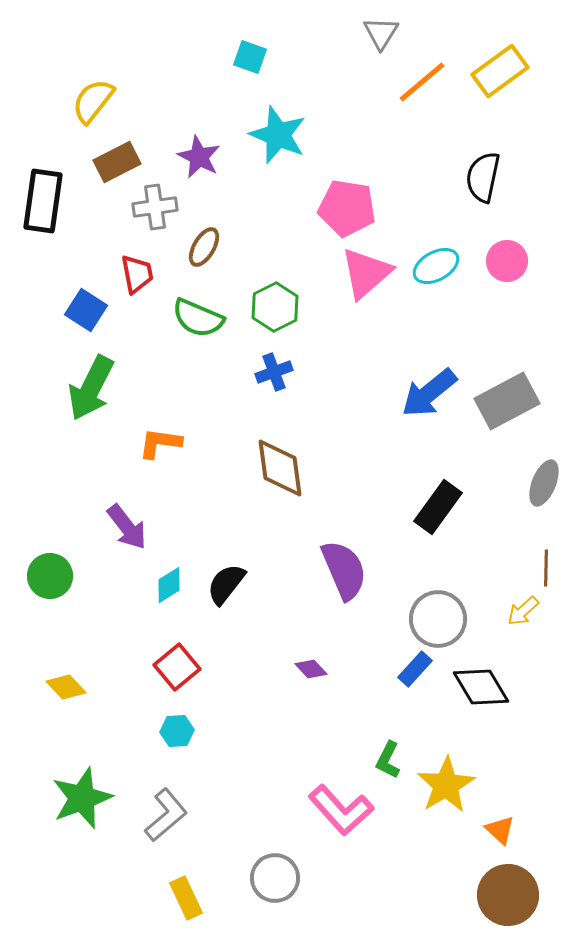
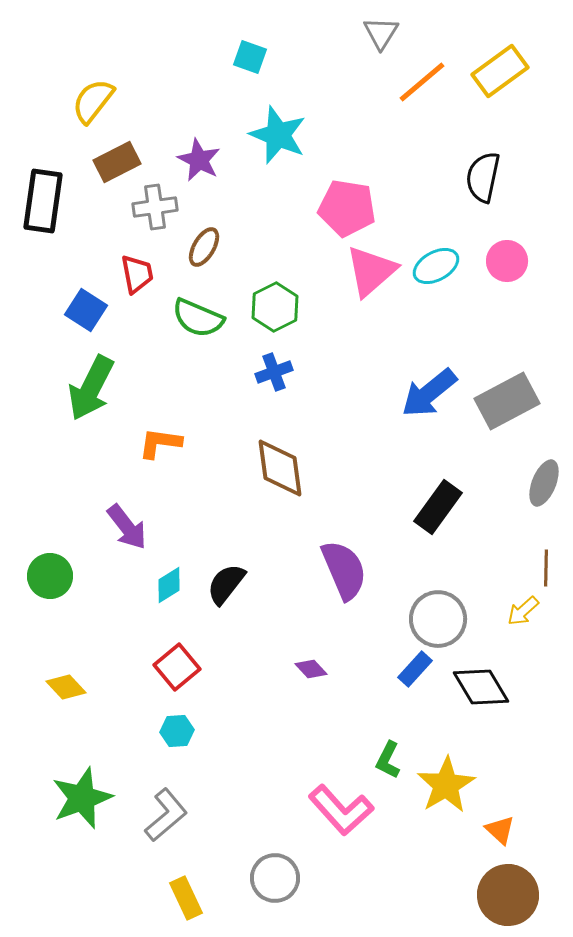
purple star at (199, 157): moved 3 px down
pink triangle at (366, 273): moved 5 px right, 2 px up
